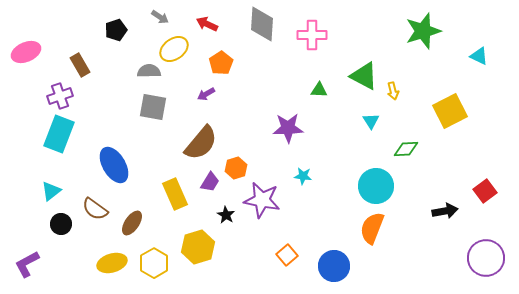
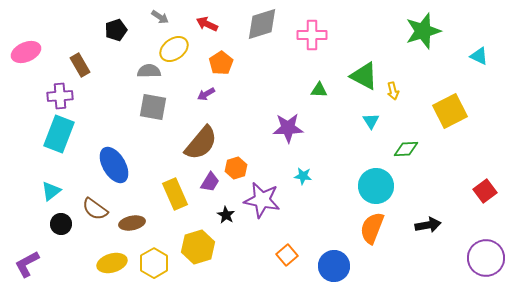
gray diamond at (262, 24): rotated 69 degrees clockwise
purple cross at (60, 96): rotated 15 degrees clockwise
black arrow at (445, 211): moved 17 px left, 14 px down
brown ellipse at (132, 223): rotated 45 degrees clockwise
